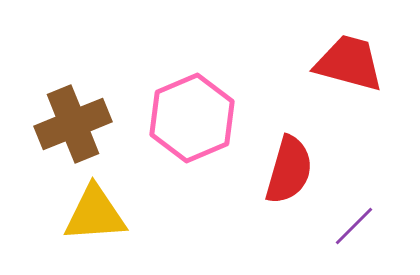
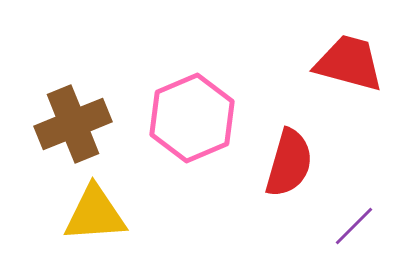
red semicircle: moved 7 px up
